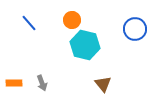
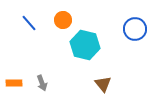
orange circle: moved 9 px left
